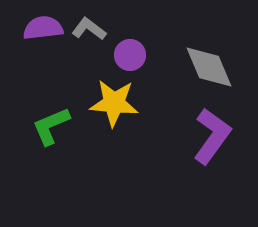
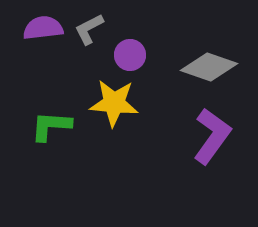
gray L-shape: rotated 64 degrees counterclockwise
gray diamond: rotated 48 degrees counterclockwise
green L-shape: rotated 27 degrees clockwise
